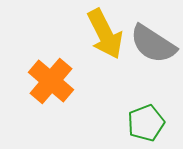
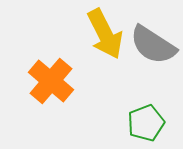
gray semicircle: moved 1 px down
